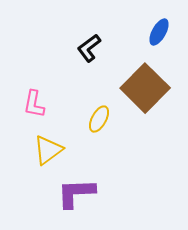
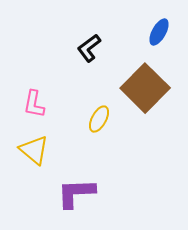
yellow triangle: moved 14 px left; rotated 44 degrees counterclockwise
